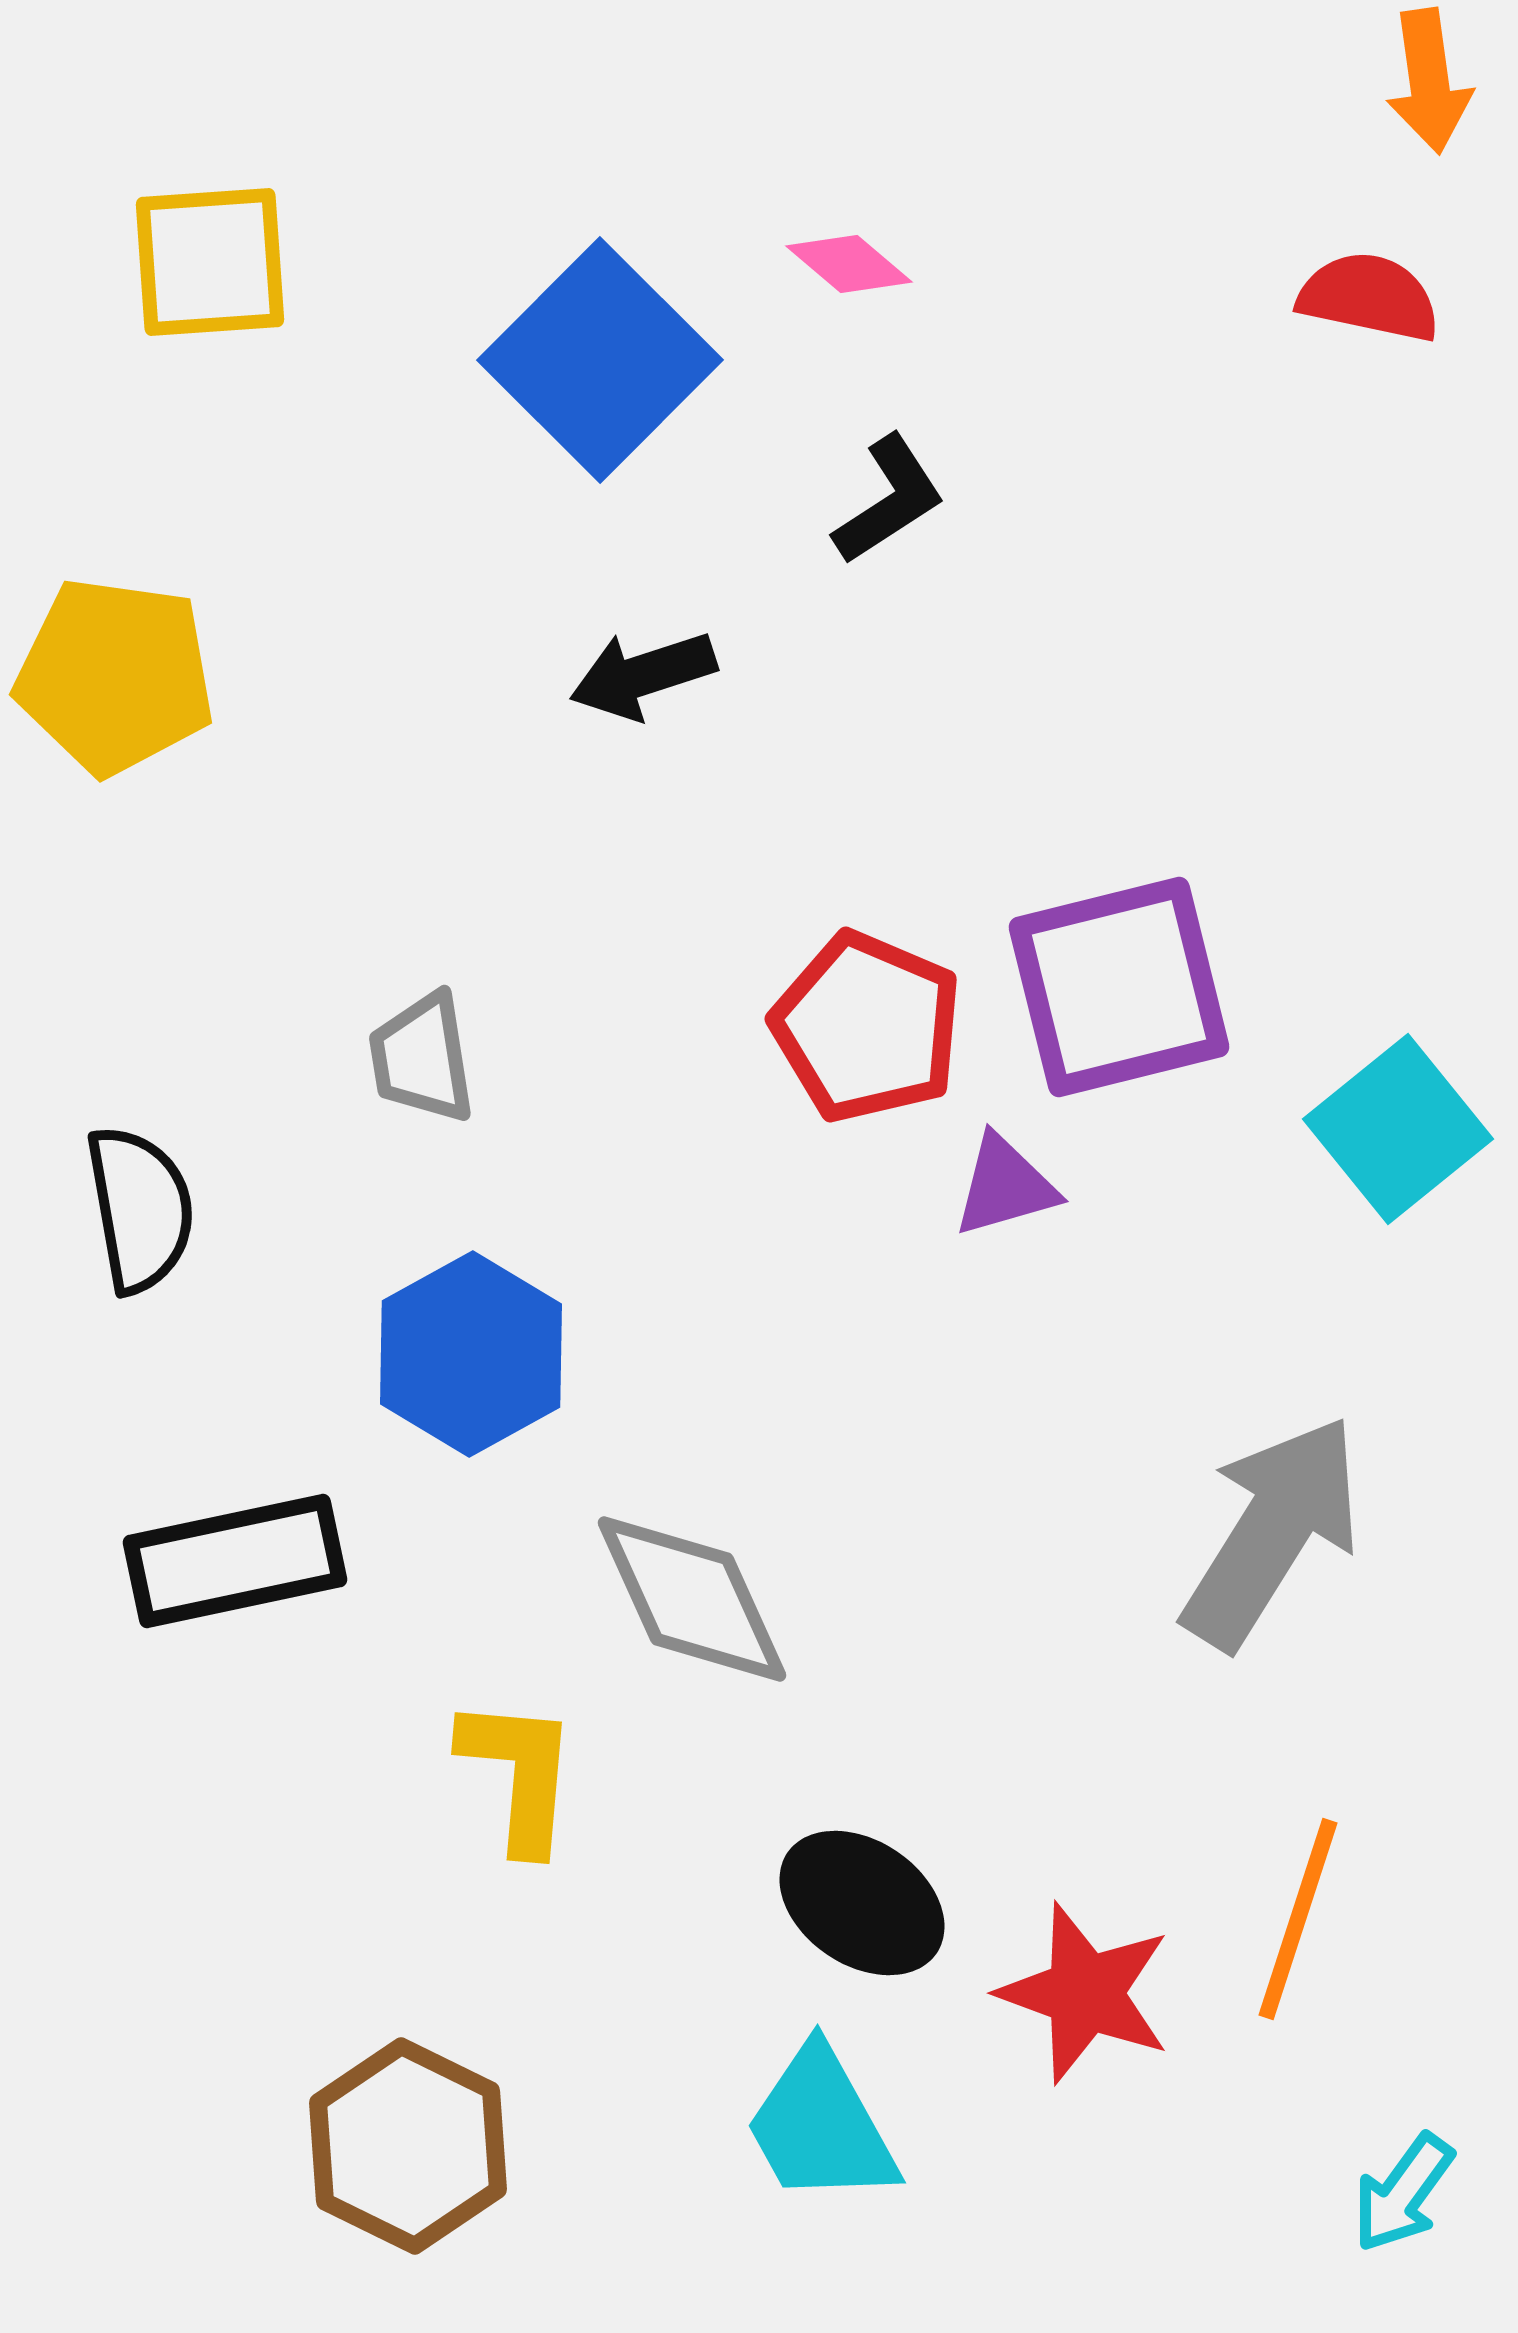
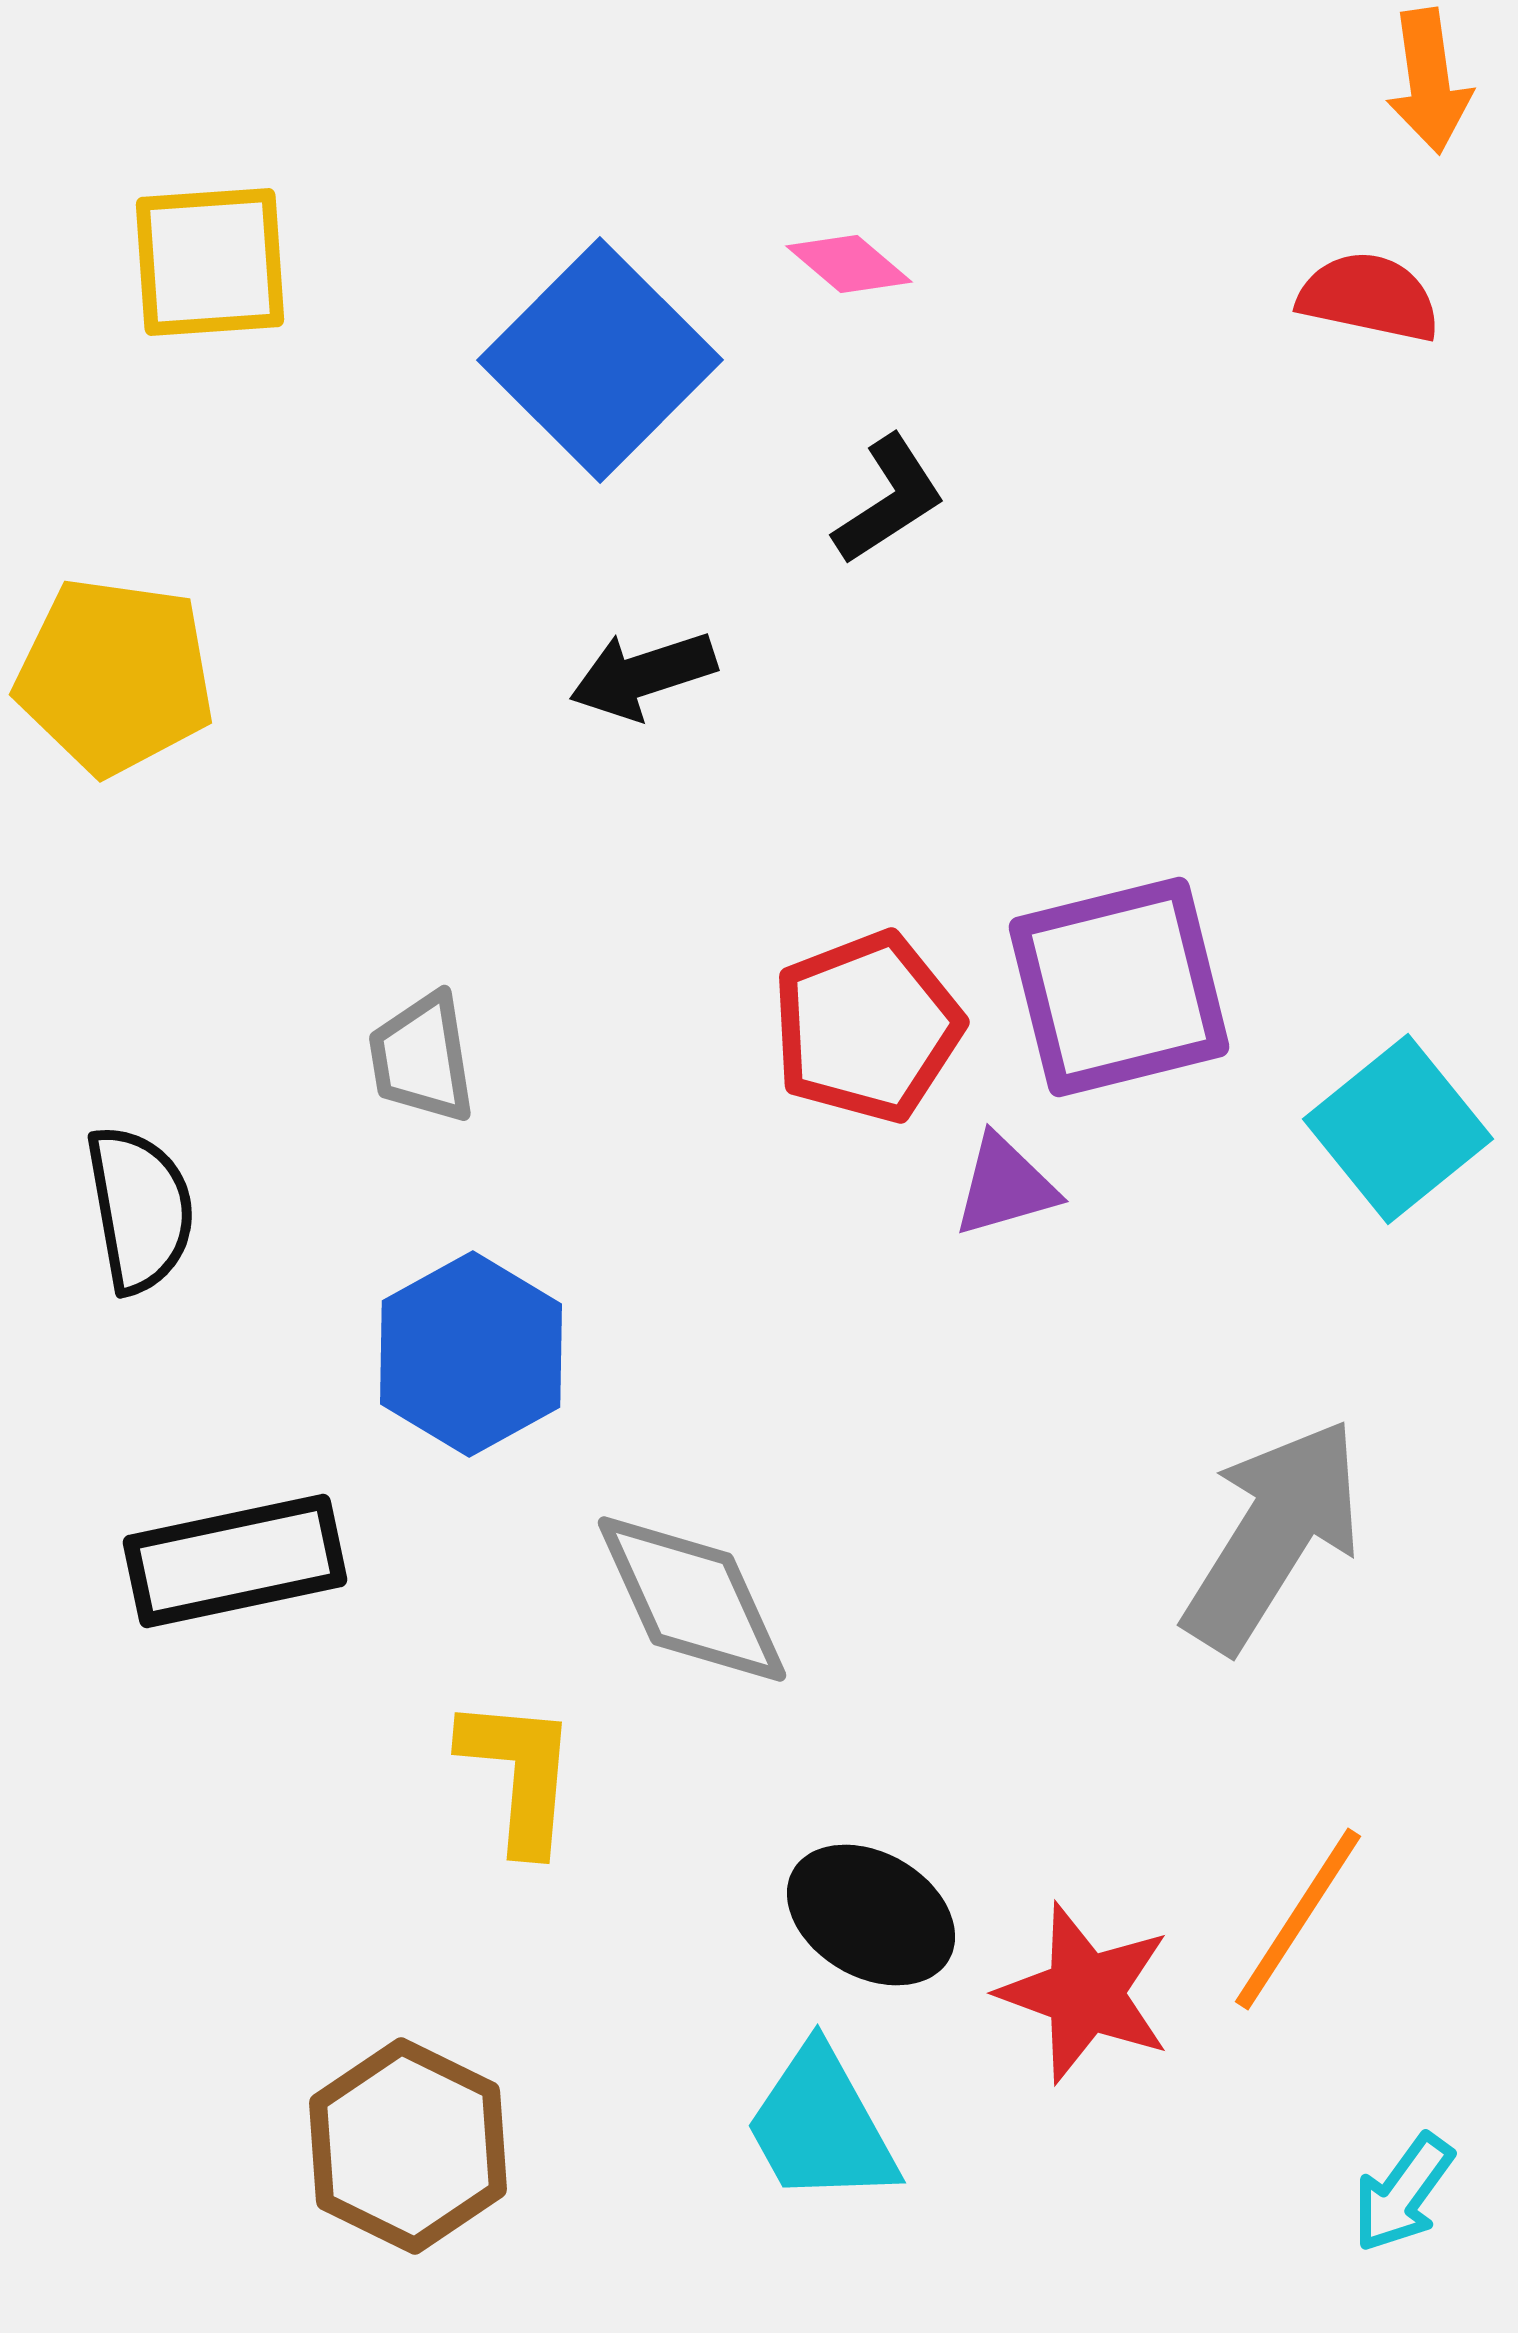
red pentagon: rotated 28 degrees clockwise
gray arrow: moved 1 px right, 3 px down
black ellipse: moved 9 px right, 12 px down; rotated 4 degrees counterclockwise
orange line: rotated 15 degrees clockwise
